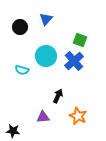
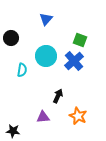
black circle: moved 9 px left, 11 px down
cyan semicircle: rotated 96 degrees counterclockwise
